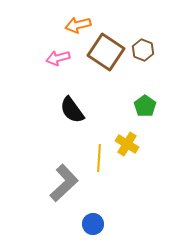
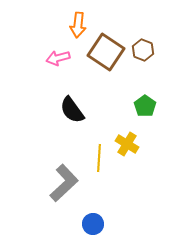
orange arrow: rotated 70 degrees counterclockwise
